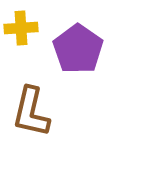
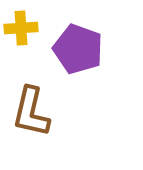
purple pentagon: rotated 15 degrees counterclockwise
